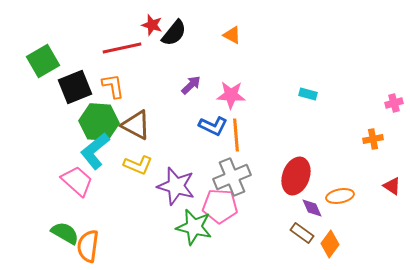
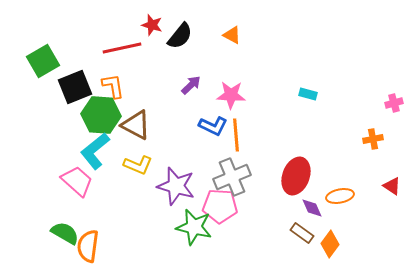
black semicircle: moved 6 px right, 3 px down
green hexagon: moved 2 px right, 7 px up
